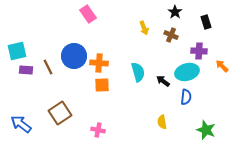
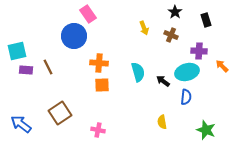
black rectangle: moved 2 px up
blue circle: moved 20 px up
